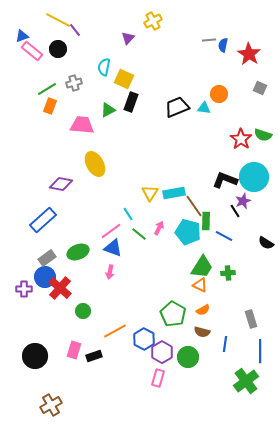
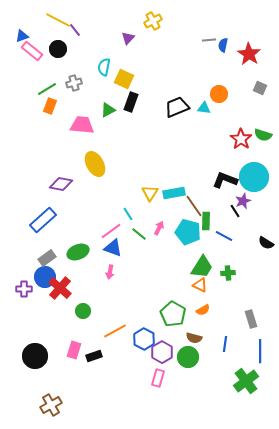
brown semicircle at (202, 332): moved 8 px left, 6 px down
